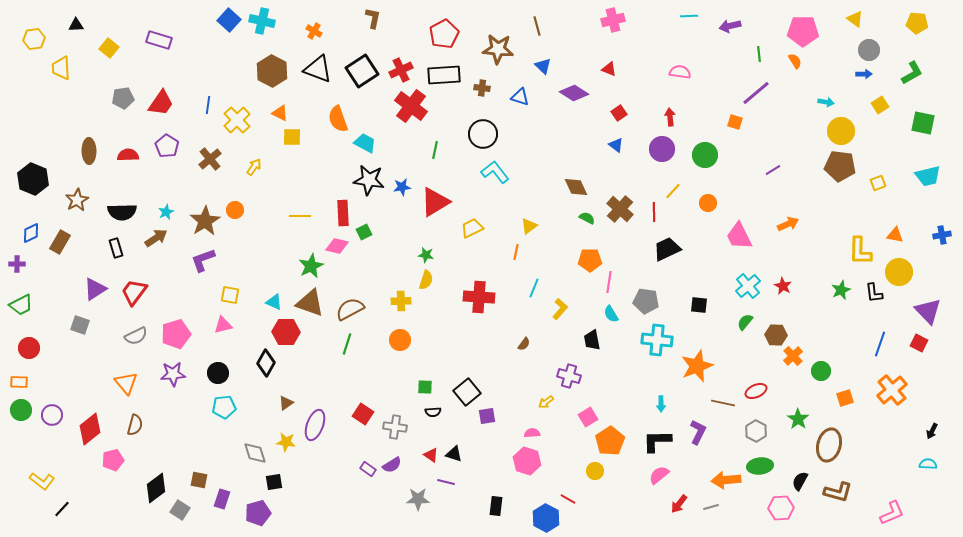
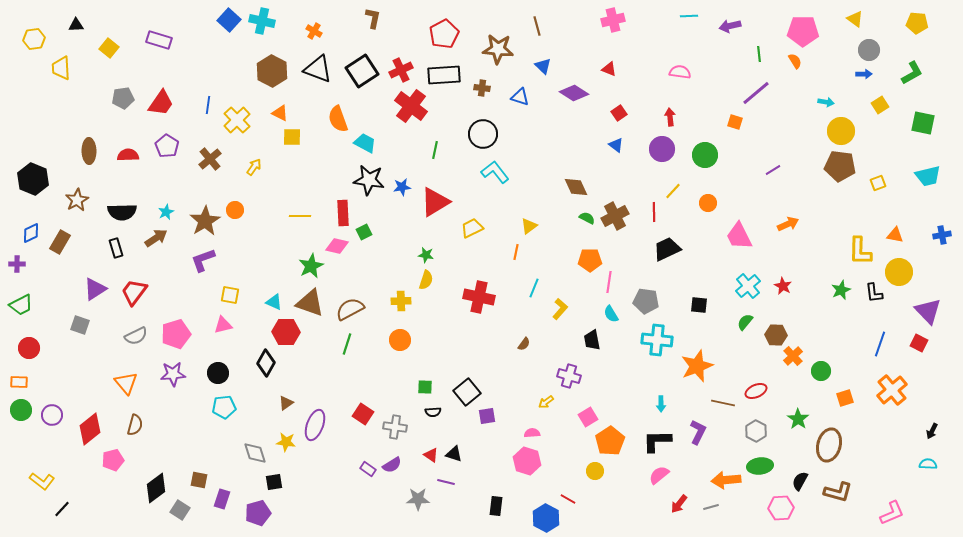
brown cross at (620, 209): moved 5 px left, 7 px down; rotated 20 degrees clockwise
red cross at (479, 297): rotated 8 degrees clockwise
